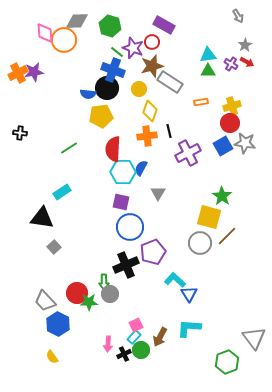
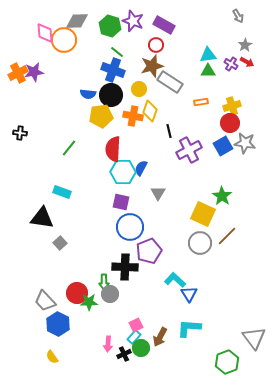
red circle at (152, 42): moved 4 px right, 3 px down
purple star at (133, 48): moved 27 px up
black circle at (107, 88): moved 4 px right, 7 px down
orange cross at (147, 136): moved 14 px left, 20 px up; rotated 18 degrees clockwise
green line at (69, 148): rotated 18 degrees counterclockwise
purple cross at (188, 153): moved 1 px right, 3 px up
cyan rectangle at (62, 192): rotated 54 degrees clockwise
yellow square at (209, 217): moved 6 px left, 3 px up; rotated 10 degrees clockwise
gray square at (54, 247): moved 6 px right, 4 px up
purple pentagon at (153, 252): moved 4 px left, 1 px up
black cross at (126, 265): moved 1 px left, 2 px down; rotated 25 degrees clockwise
green circle at (141, 350): moved 2 px up
